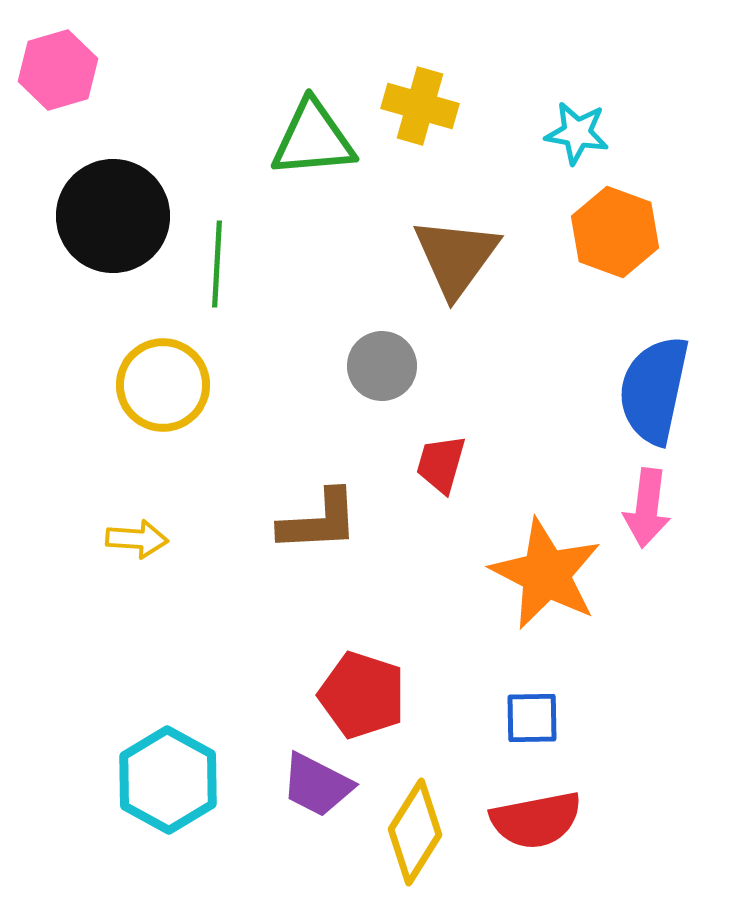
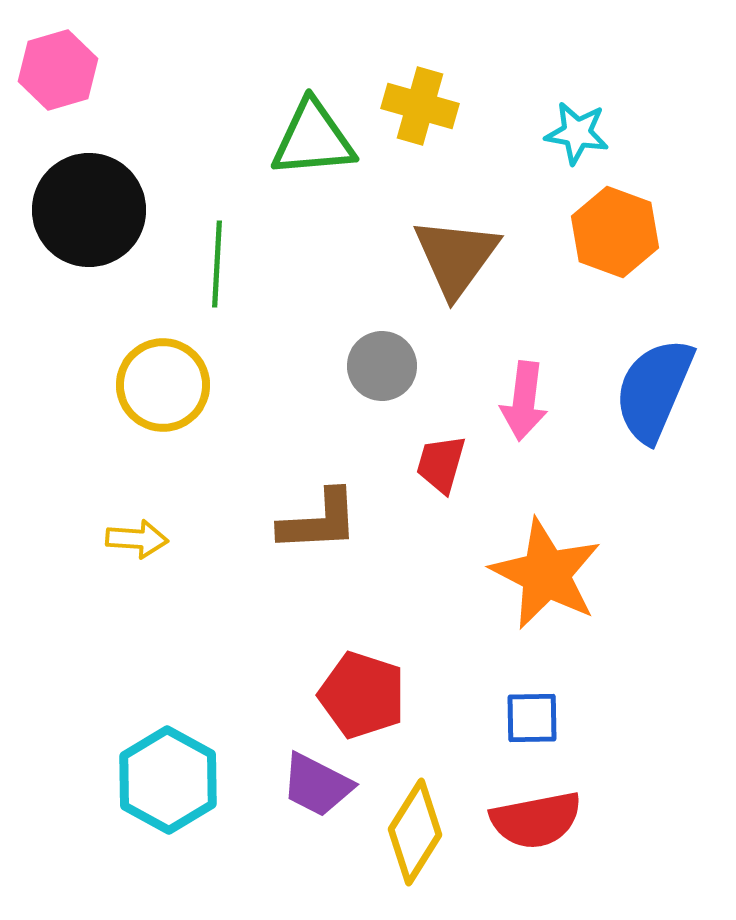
black circle: moved 24 px left, 6 px up
blue semicircle: rotated 11 degrees clockwise
pink arrow: moved 123 px left, 107 px up
